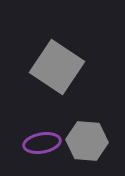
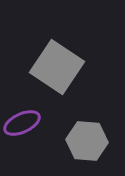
purple ellipse: moved 20 px left, 20 px up; rotated 15 degrees counterclockwise
